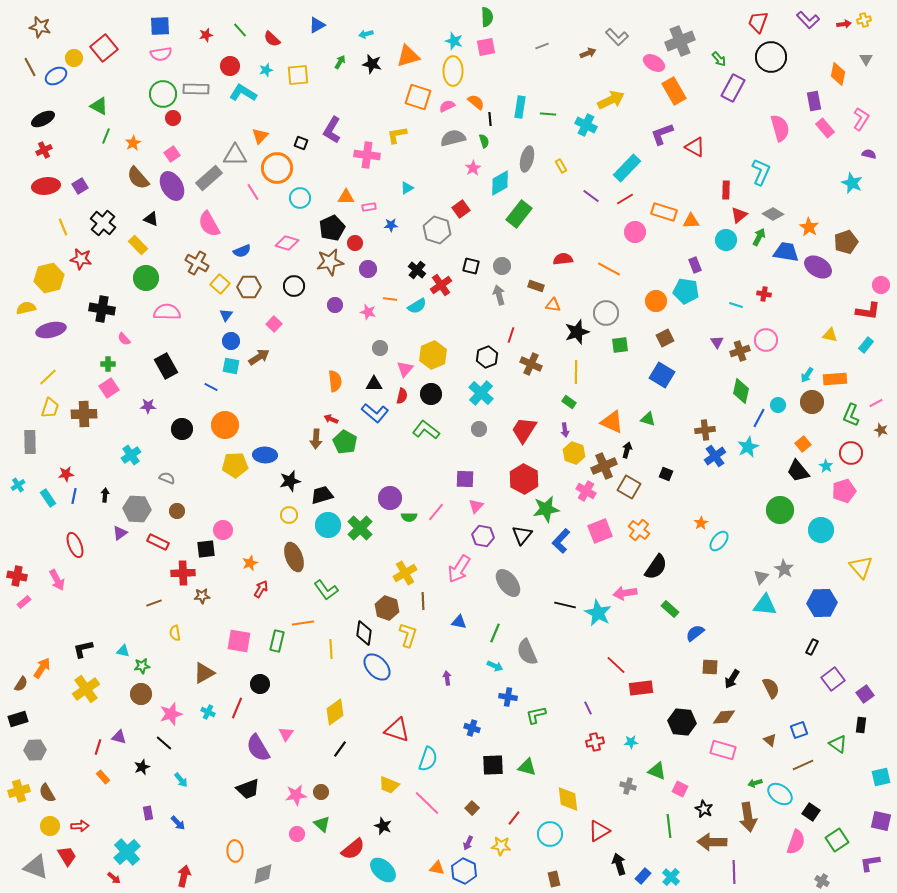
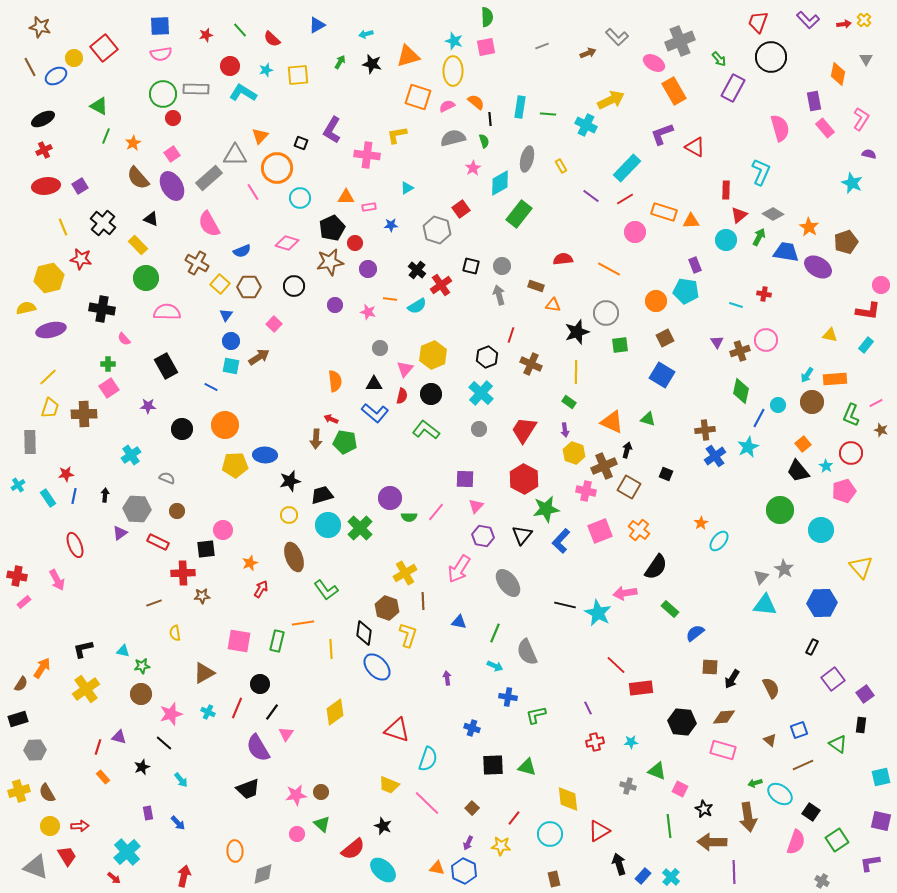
yellow cross at (864, 20): rotated 32 degrees counterclockwise
green pentagon at (345, 442): rotated 20 degrees counterclockwise
pink cross at (586, 491): rotated 18 degrees counterclockwise
black line at (340, 749): moved 68 px left, 37 px up
